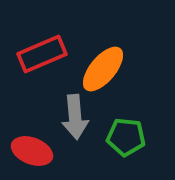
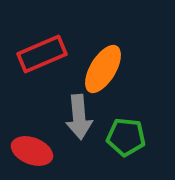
orange ellipse: rotated 9 degrees counterclockwise
gray arrow: moved 4 px right
